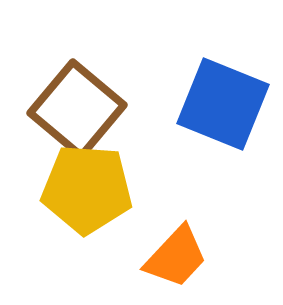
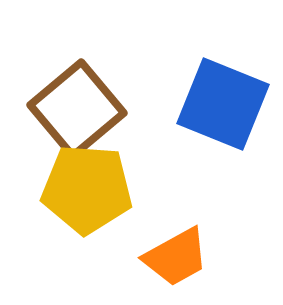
brown square: rotated 10 degrees clockwise
orange trapezoid: rotated 18 degrees clockwise
